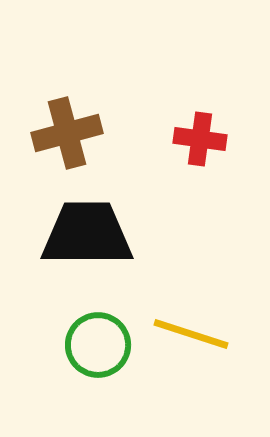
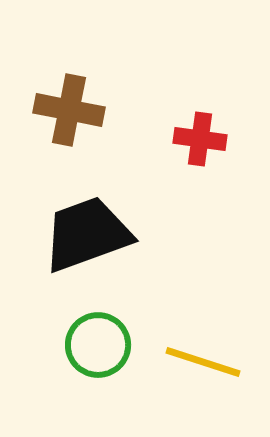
brown cross: moved 2 px right, 23 px up; rotated 26 degrees clockwise
black trapezoid: rotated 20 degrees counterclockwise
yellow line: moved 12 px right, 28 px down
